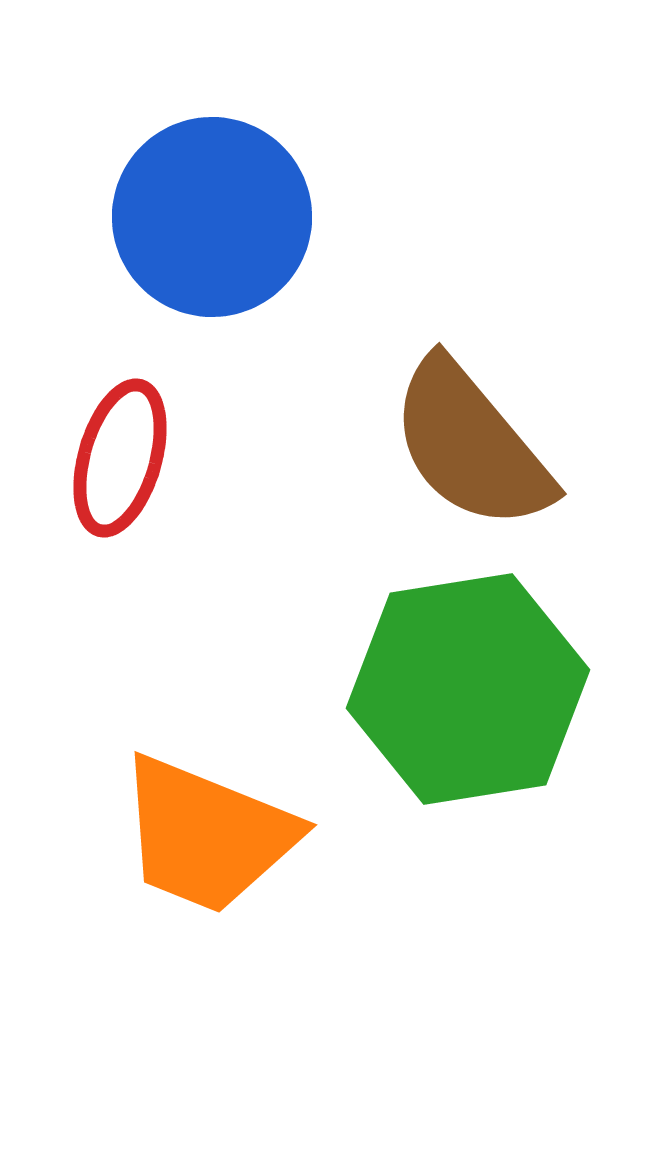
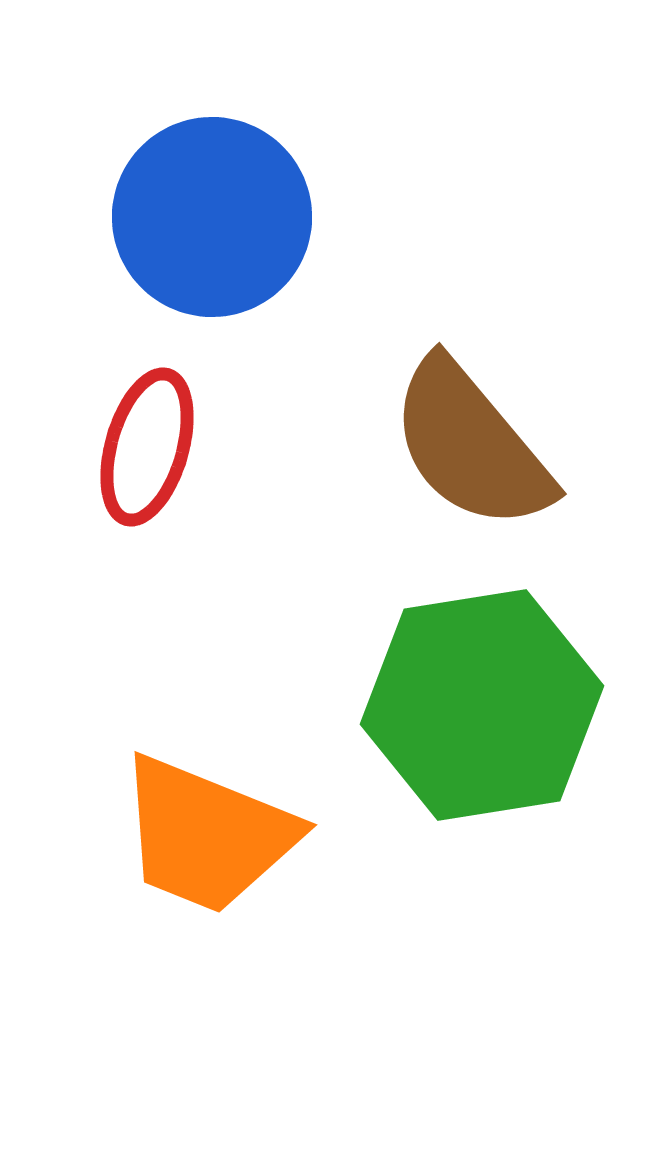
red ellipse: moved 27 px right, 11 px up
green hexagon: moved 14 px right, 16 px down
